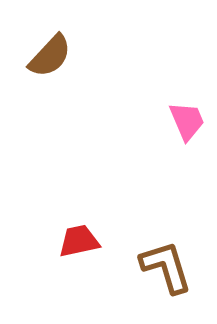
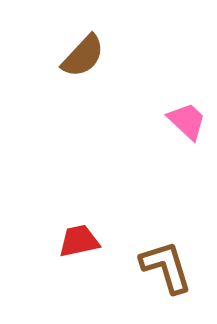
brown semicircle: moved 33 px right
pink trapezoid: rotated 24 degrees counterclockwise
